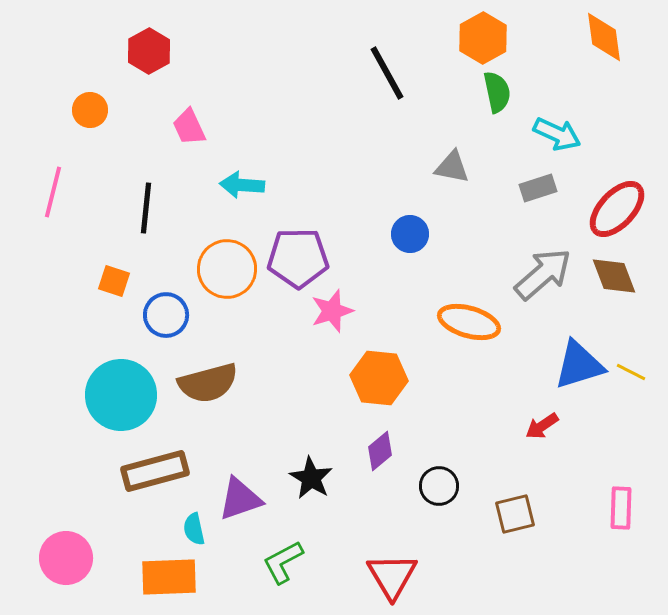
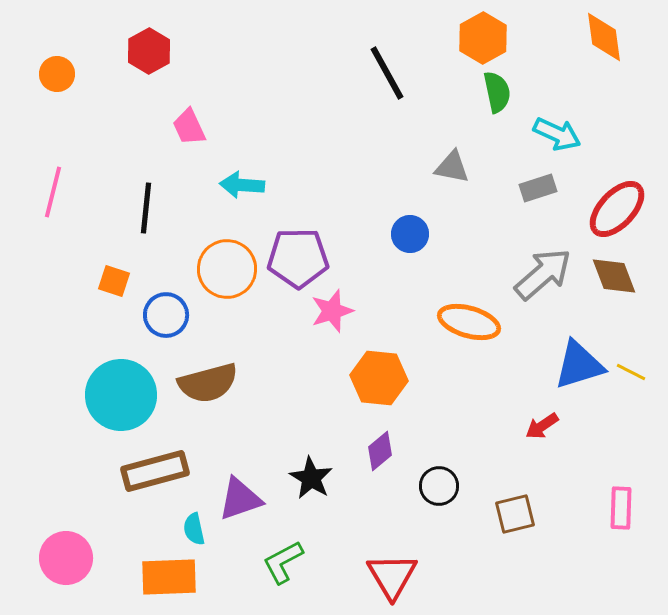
orange circle at (90, 110): moved 33 px left, 36 px up
